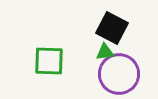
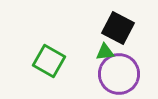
black square: moved 6 px right
green square: rotated 28 degrees clockwise
